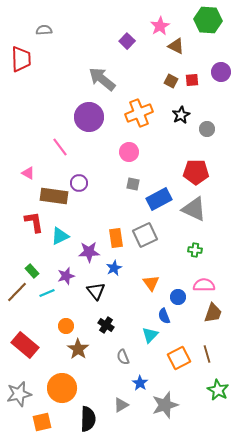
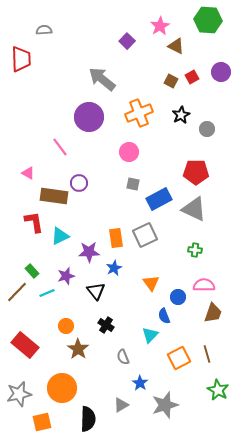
red square at (192, 80): moved 3 px up; rotated 24 degrees counterclockwise
